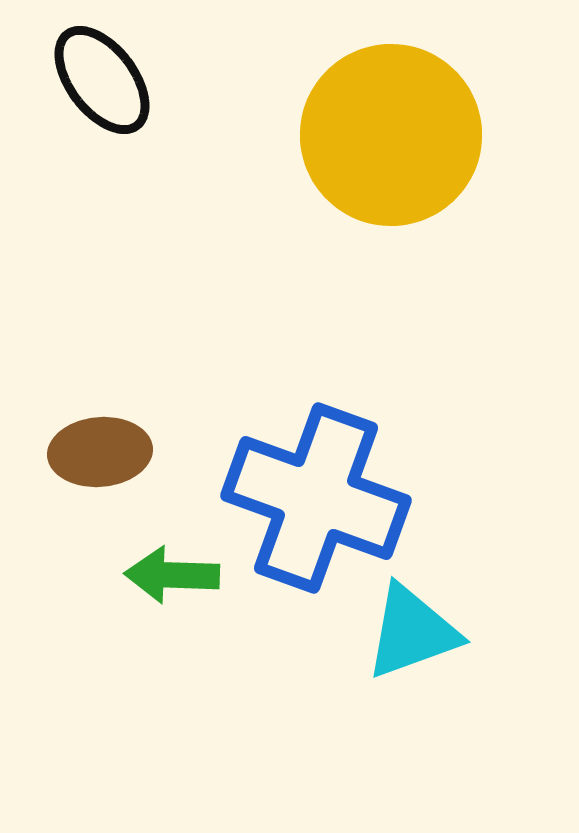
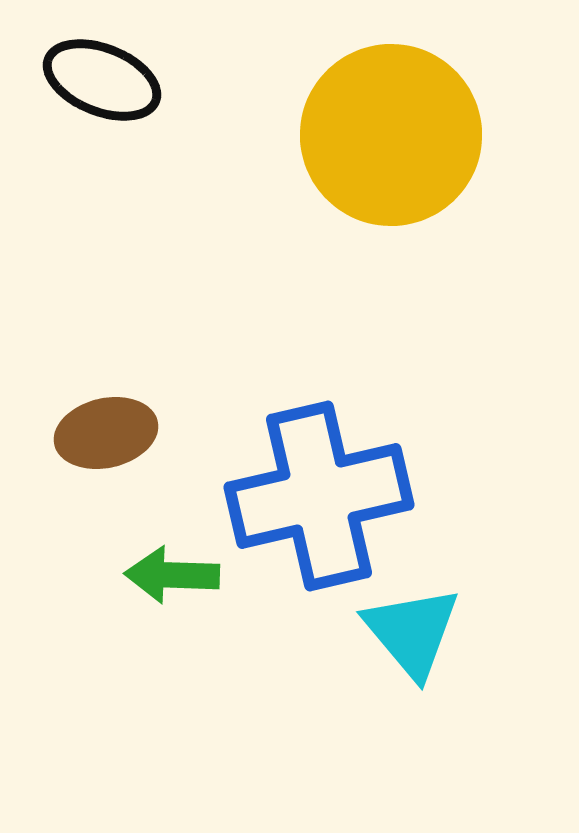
black ellipse: rotated 31 degrees counterclockwise
brown ellipse: moved 6 px right, 19 px up; rotated 8 degrees counterclockwise
blue cross: moved 3 px right, 2 px up; rotated 33 degrees counterclockwise
cyan triangle: rotated 50 degrees counterclockwise
